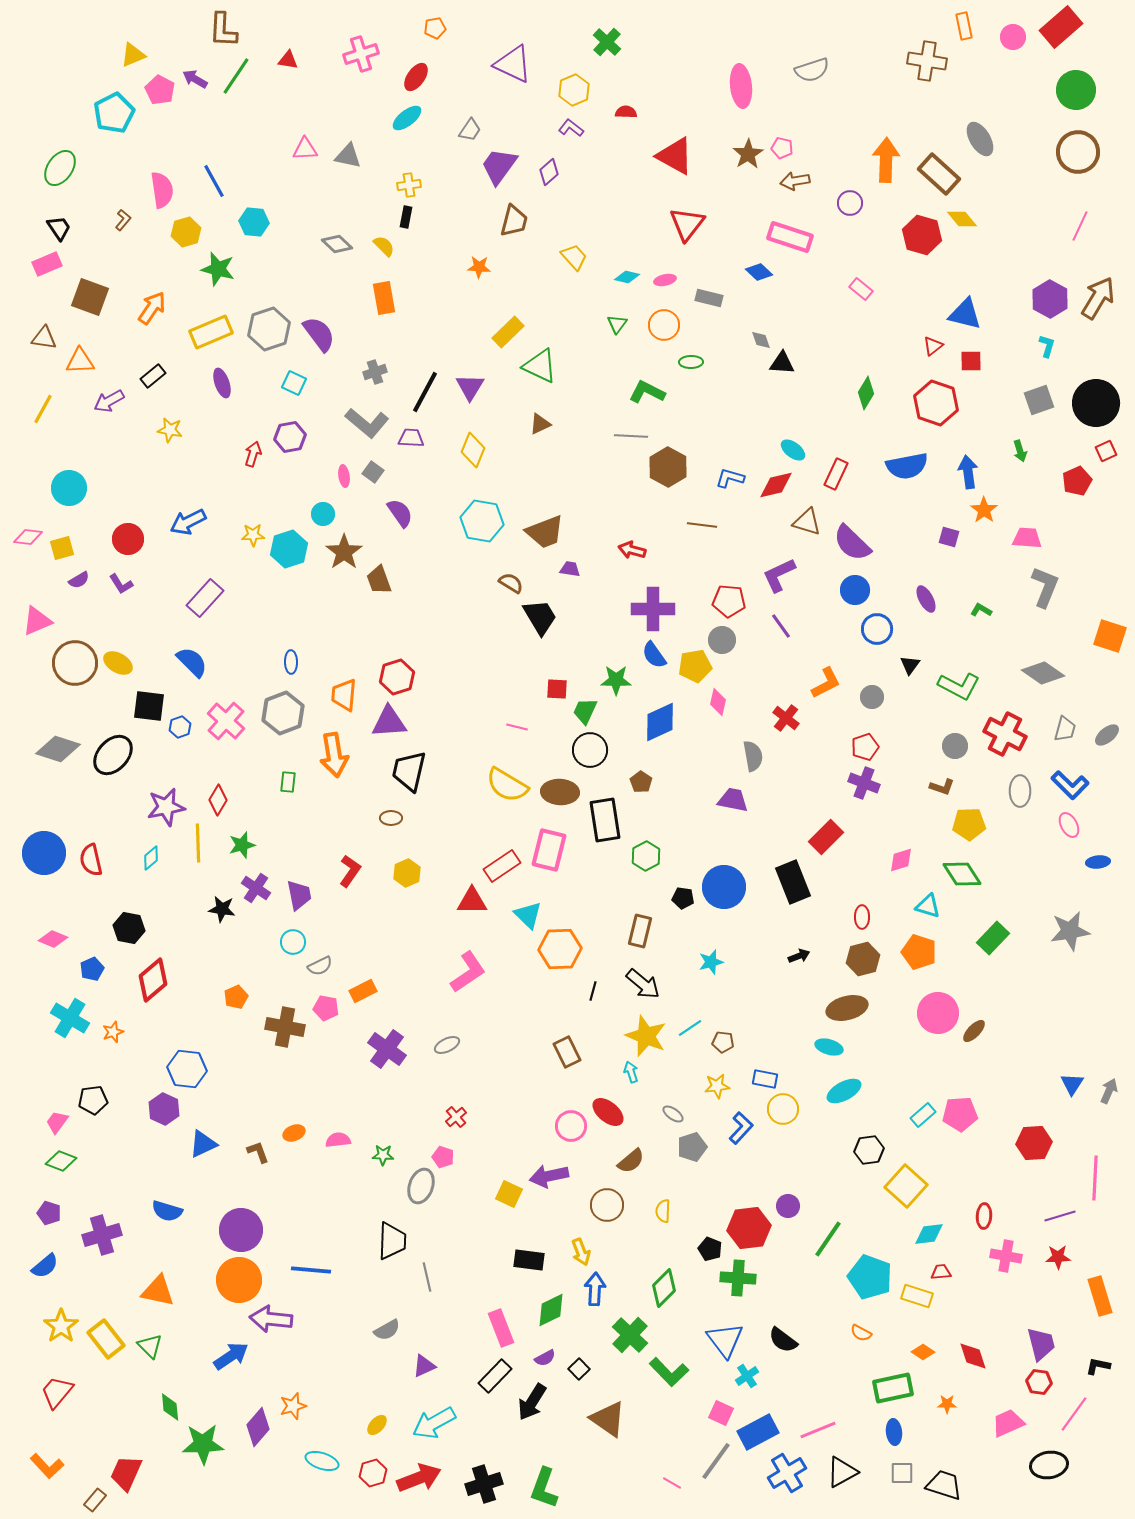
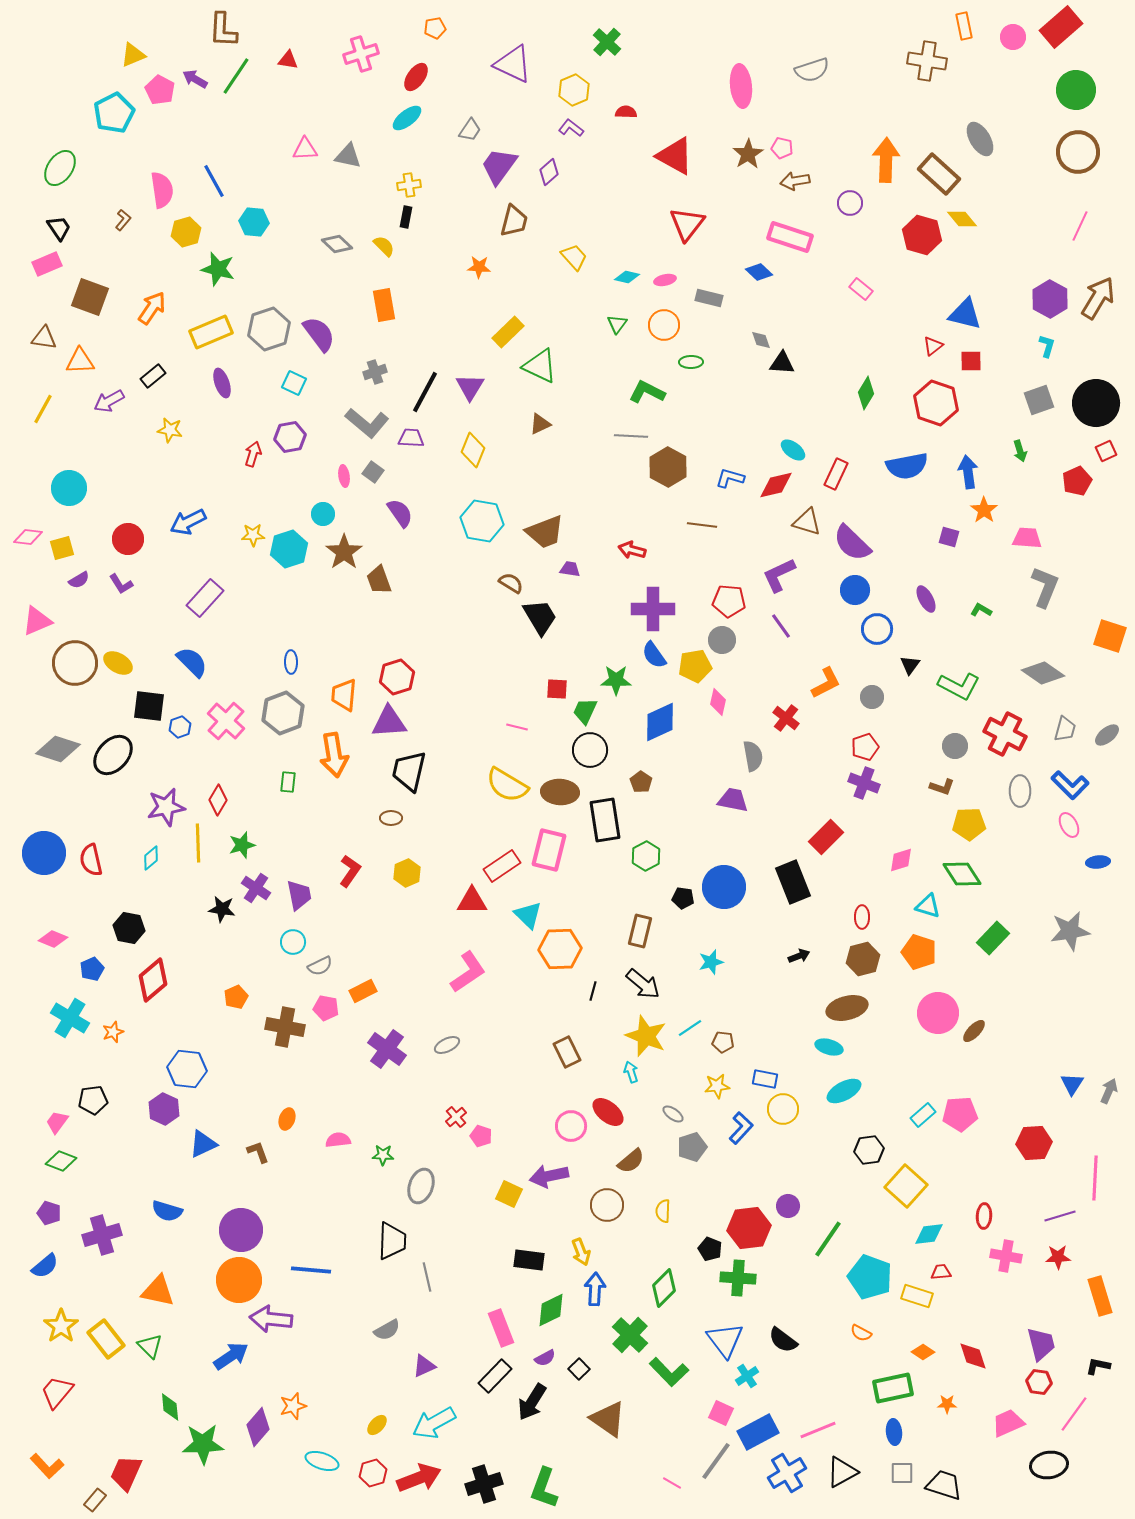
orange rectangle at (384, 298): moved 7 px down
orange ellipse at (294, 1133): moved 7 px left, 14 px up; rotated 50 degrees counterclockwise
pink pentagon at (443, 1157): moved 38 px right, 21 px up
